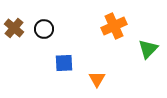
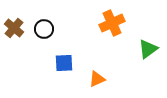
orange cross: moved 2 px left, 3 px up
green triangle: rotated 10 degrees clockwise
orange triangle: rotated 36 degrees clockwise
